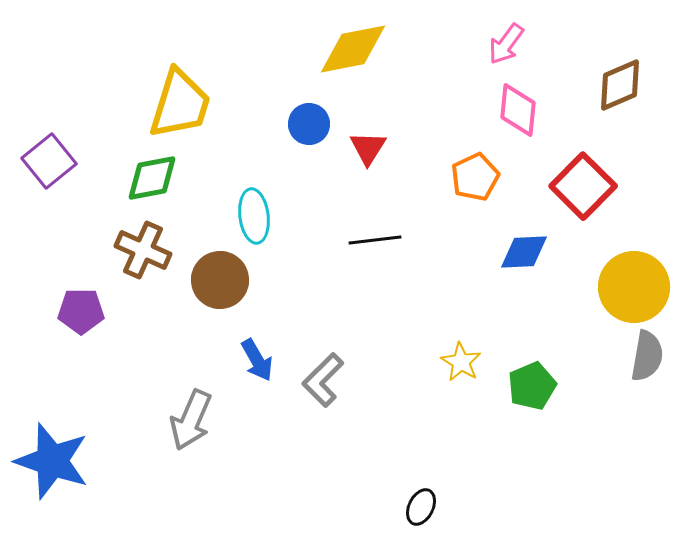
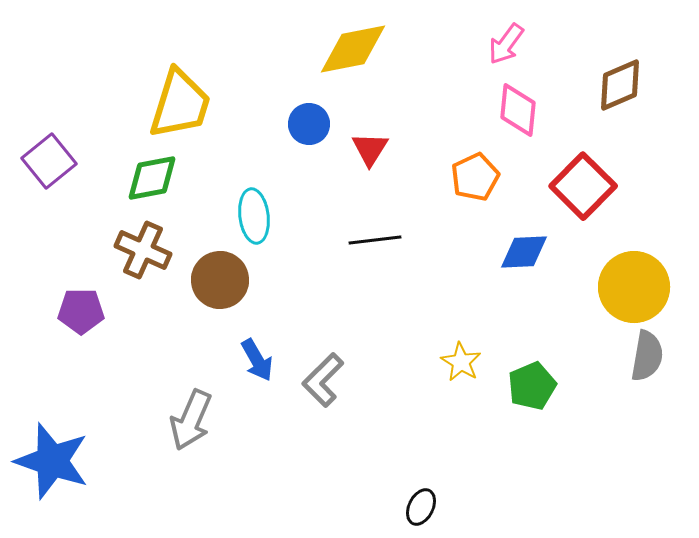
red triangle: moved 2 px right, 1 px down
